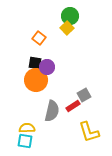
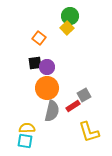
black square: rotated 16 degrees counterclockwise
orange circle: moved 11 px right, 8 px down
